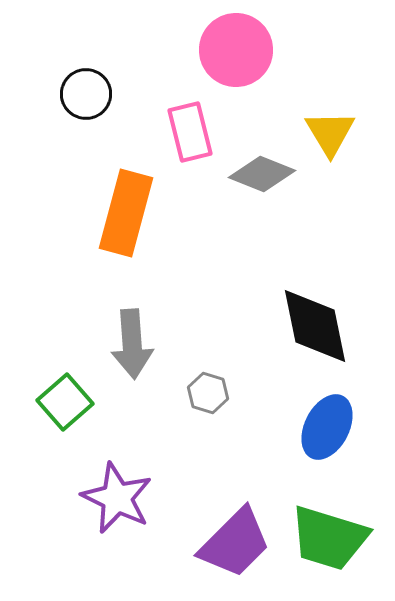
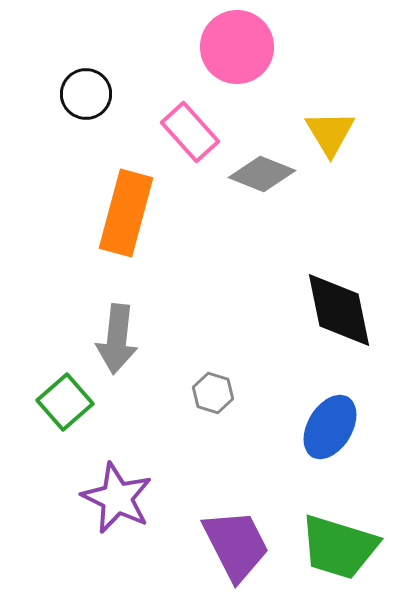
pink circle: moved 1 px right, 3 px up
pink rectangle: rotated 28 degrees counterclockwise
black diamond: moved 24 px right, 16 px up
gray arrow: moved 15 px left, 5 px up; rotated 10 degrees clockwise
gray hexagon: moved 5 px right
blue ellipse: moved 3 px right; rotated 4 degrees clockwise
green trapezoid: moved 10 px right, 9 px down
purple trapezoid: moved 1 px right, 2 px down; rotated 72 degrees counterclockwise
